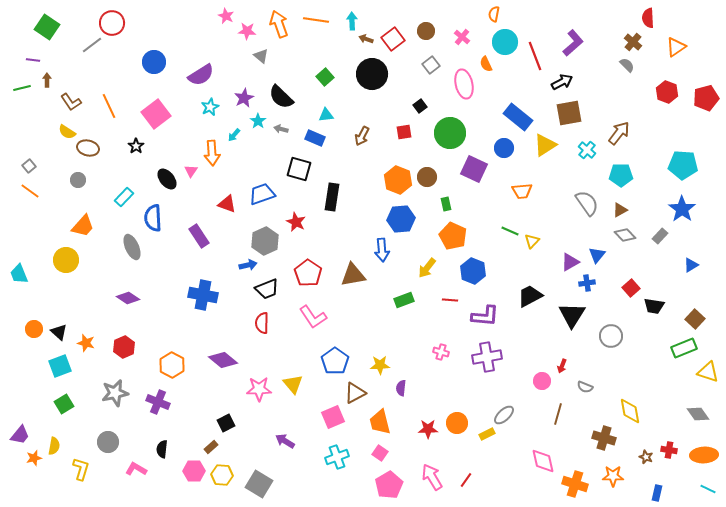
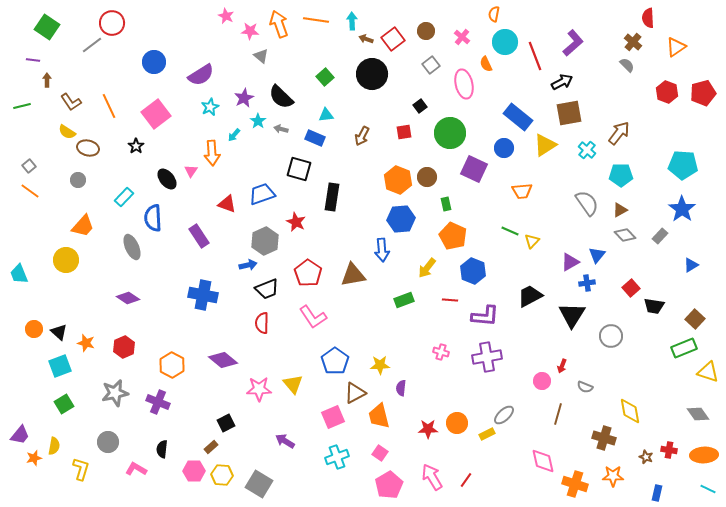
pink star at (247, 31): moved 3 px right
green line at (22, 88): moved 18 px down
red pentagon at (706, 98): moved 3 px left, 5 px up
orange trapezoid at (380, 422): moved 1 px left, 6 px up
